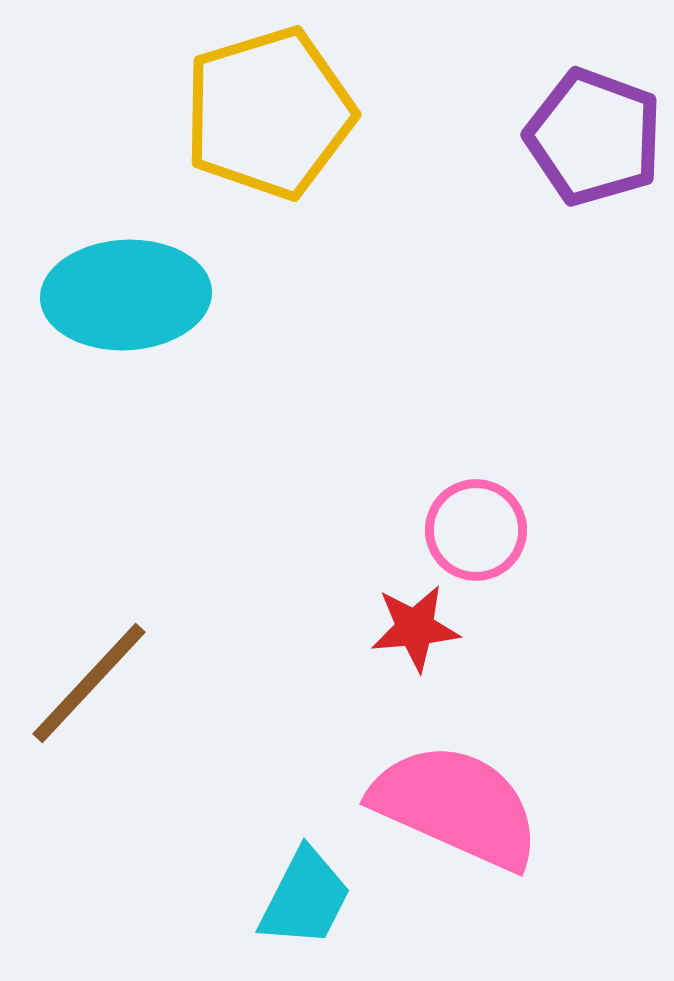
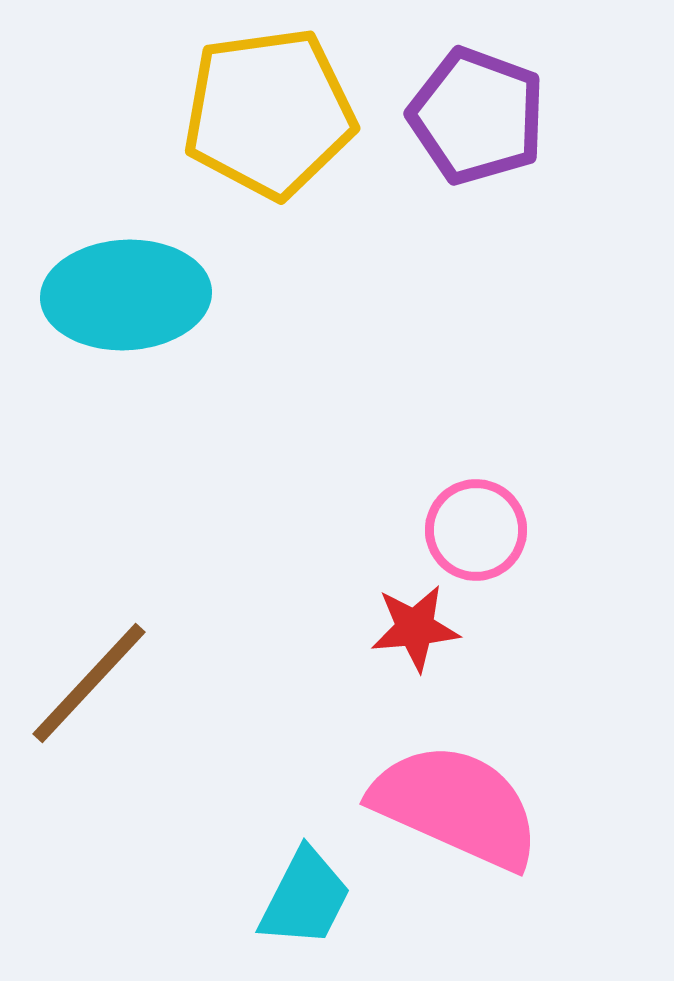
yellow pentagon: rotated 9 degrees clockwise
purple pentagon: moved 117 px left, 21 px up
